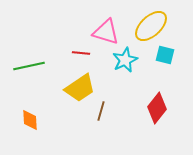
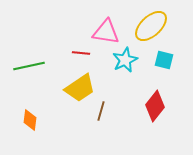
pink triangle: rotated 8 degrees counterclockwise
cyan square: moved 1 px left, 5 px down
red diamond: moved 2 px left, 2 px up
orange diamond: rotated 10 degrees clockwise
